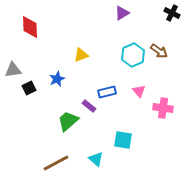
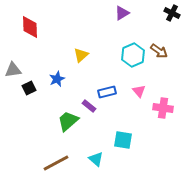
yellow triangle: rotated 21 degrees counterclockwise
